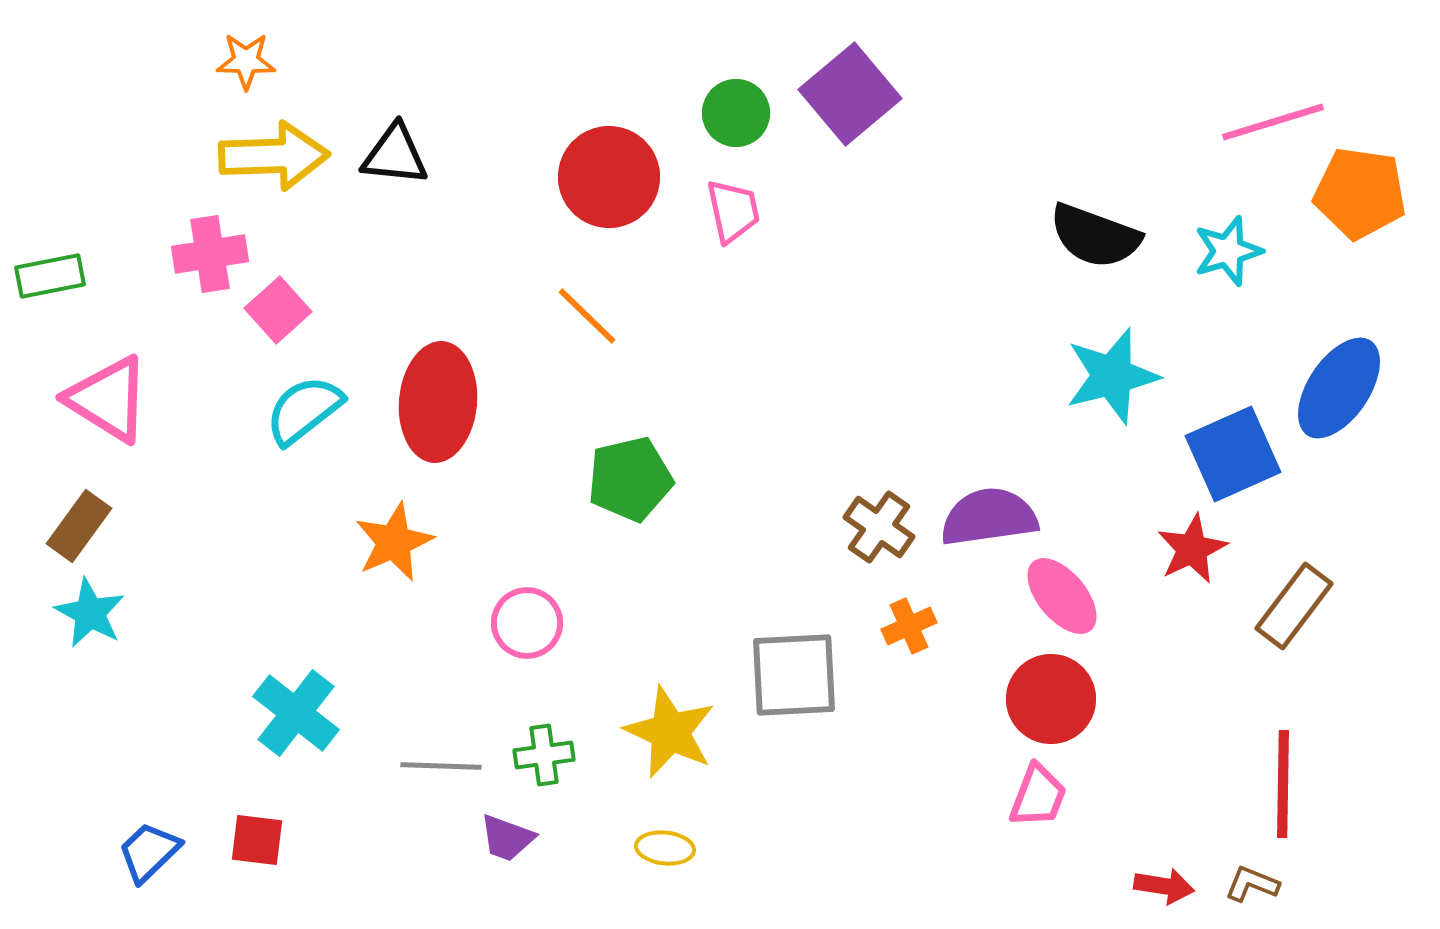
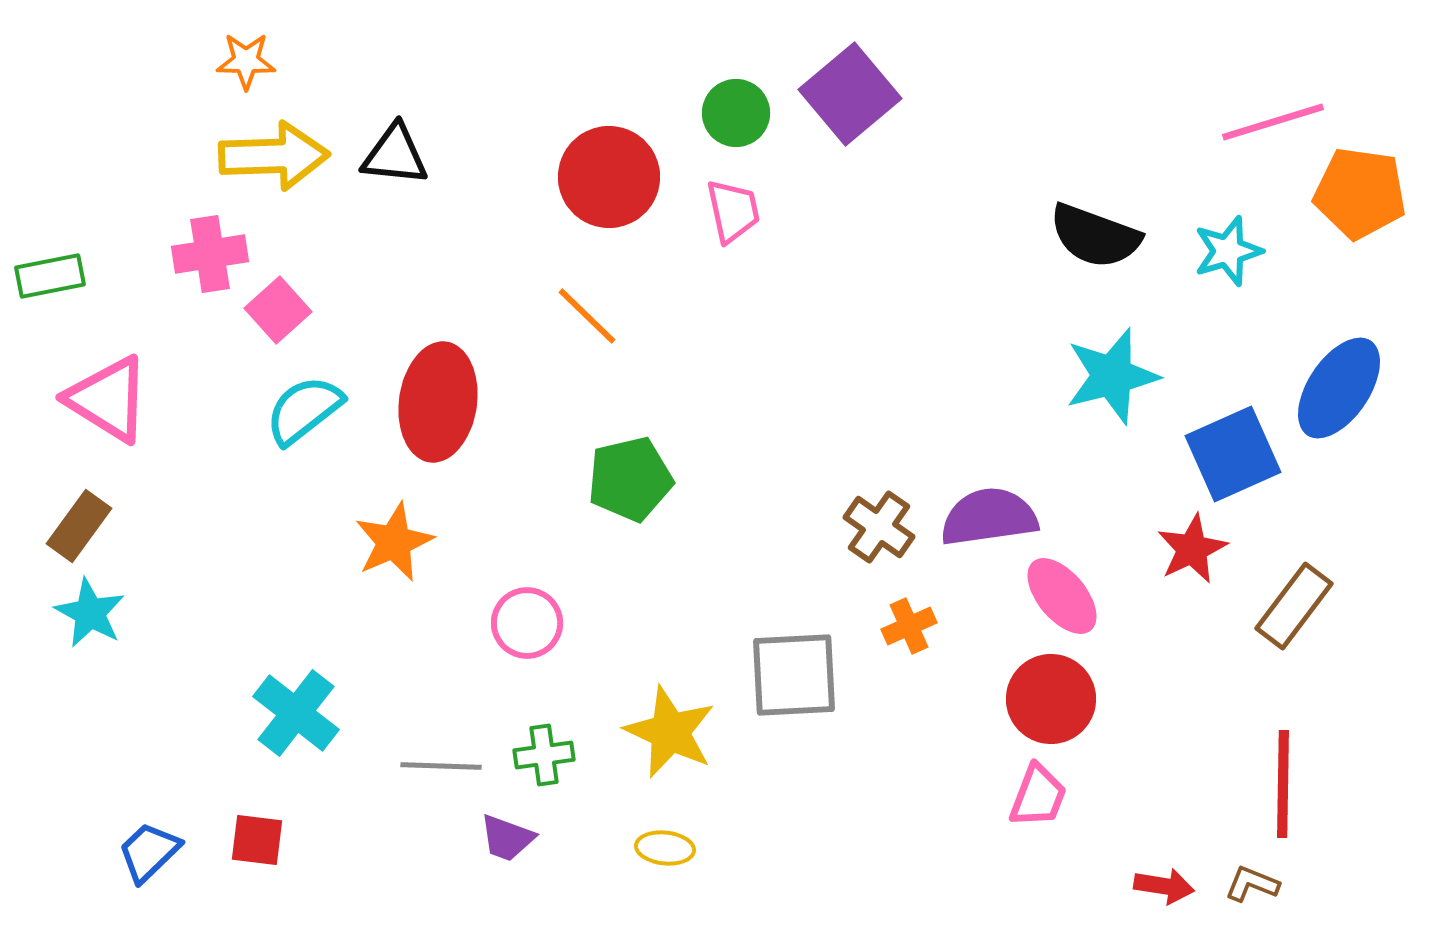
red ellipse at (438, 402): rotated 3 degrees clockwise
